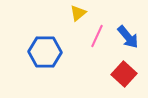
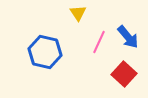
yellow triangle: rotated 24 degrees counterclockwise
pink line: moved 2 px right, 6 px down
blue hexagon: rotated 12 degrees clockwise
